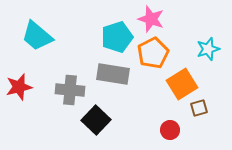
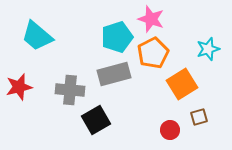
gray rectangle: moved 1 px right; rotated 24 degrees counterclockwise
brown square: moved 9 px down
black square: rotated 16 degrees clockwise
